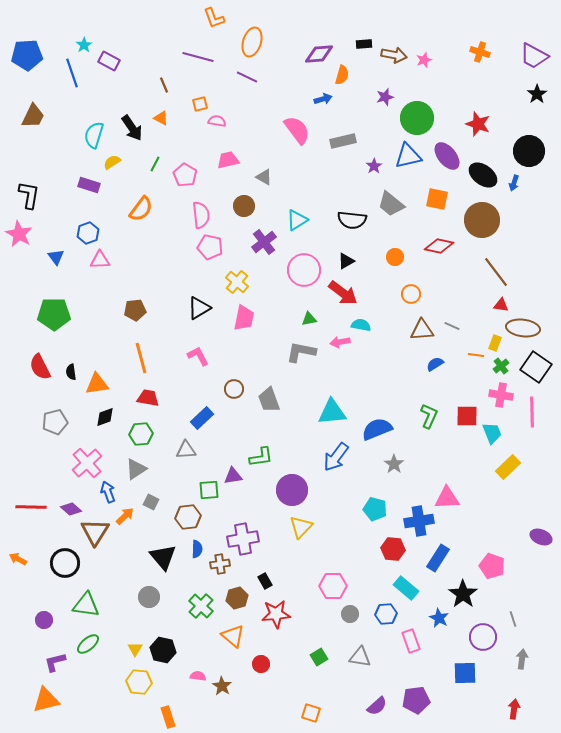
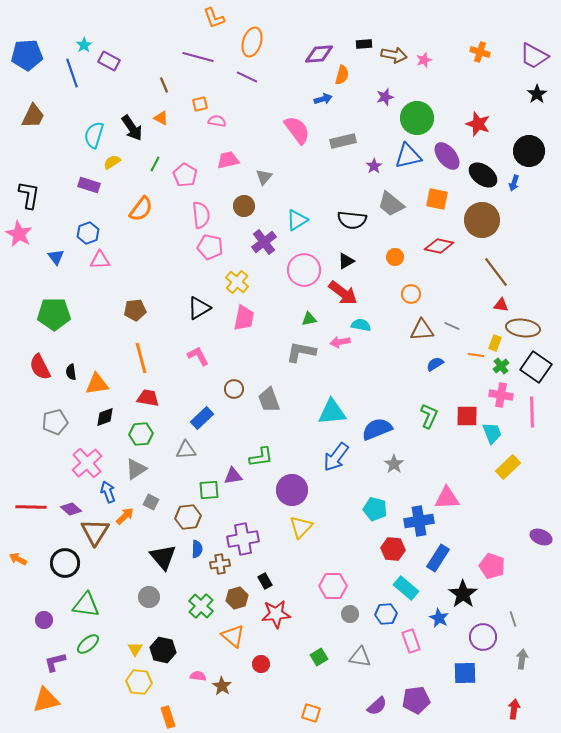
gray triangle at (264, 177): rotated 42 degrees clockwise
